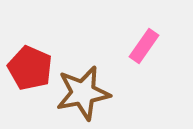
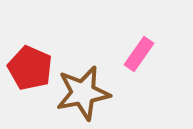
pink rectangle: moved 5 px left, 8 px down
